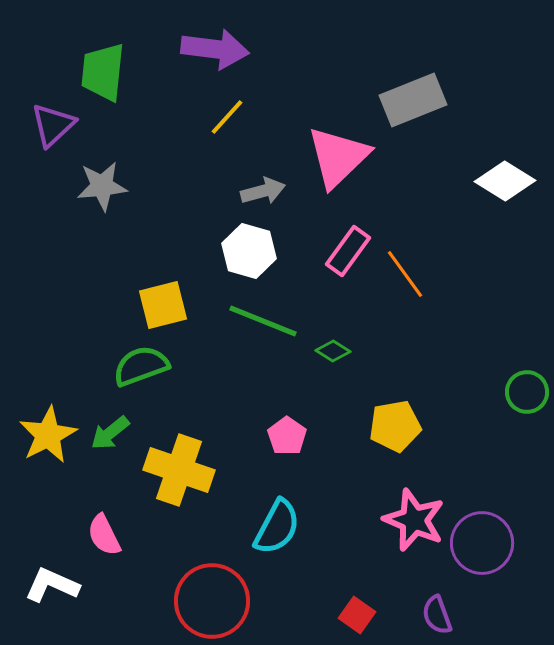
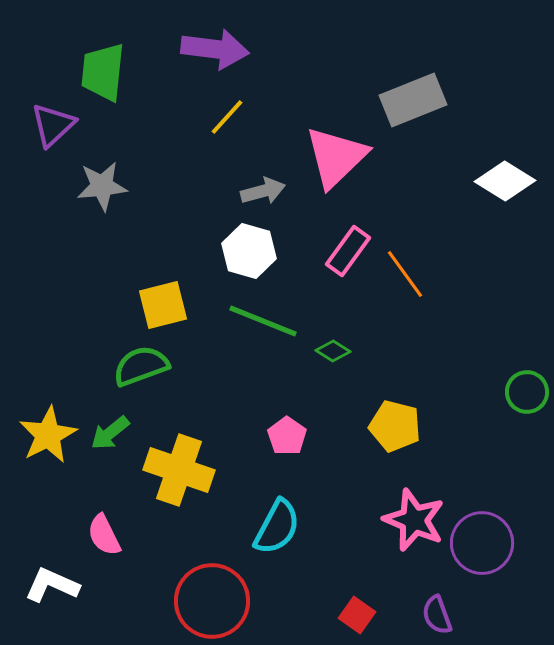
pink triangle: moved 2 px left
yellow pentagon: rotated 24 degrees clockwise
